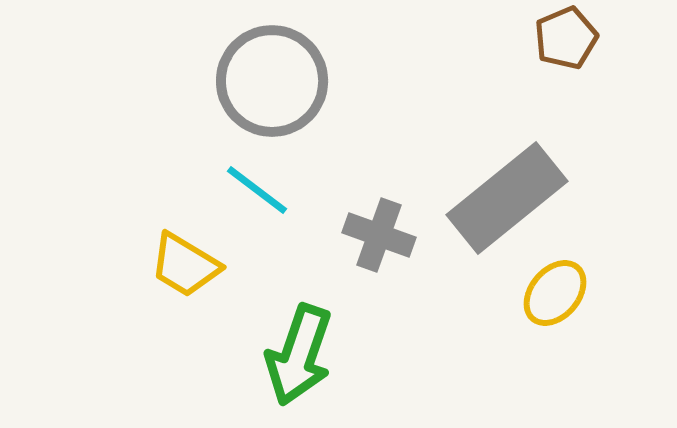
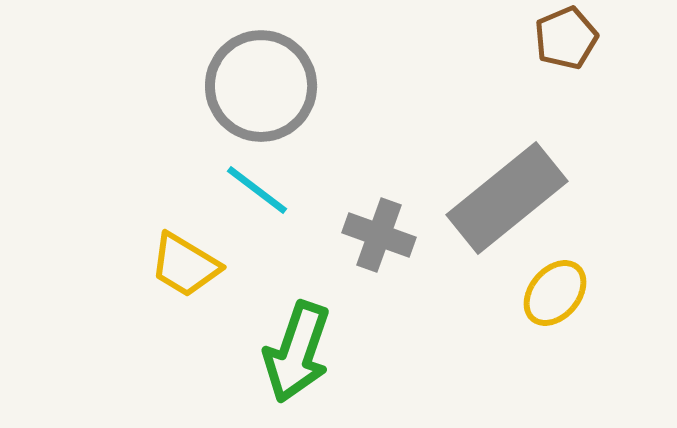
gray circle: moved 11 px left, 5 px down
green arrow: moved 2 px left, 3 px up
